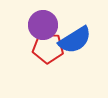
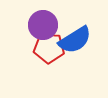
red pentagon: moved 1 px right
